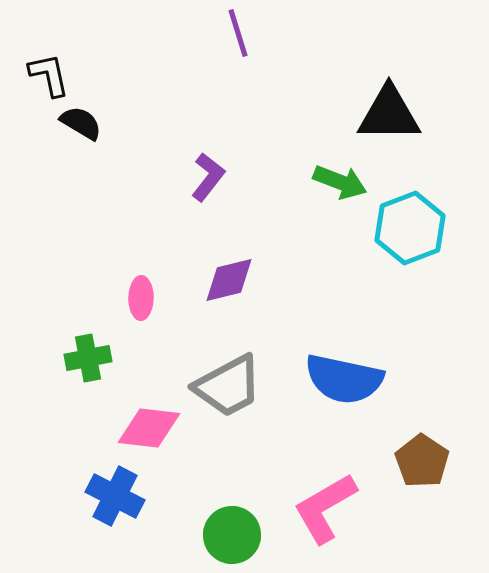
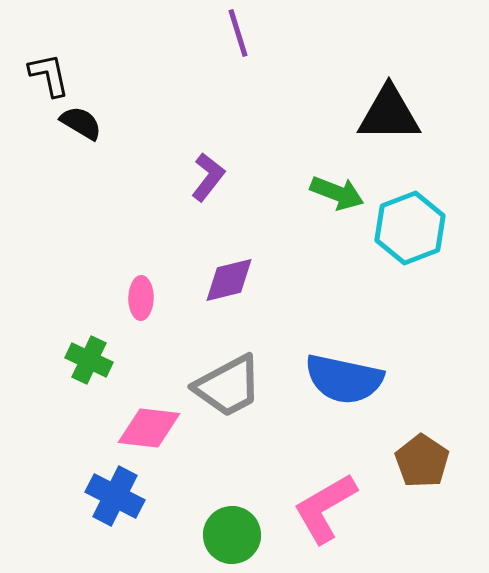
green arrow: moved 3 px left, 11 px down
green cross: moved 1 px right, 2 px down; rotated 36 degrees clockwise
